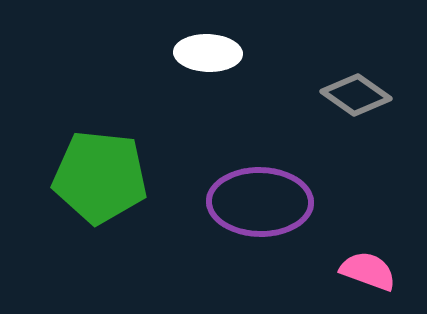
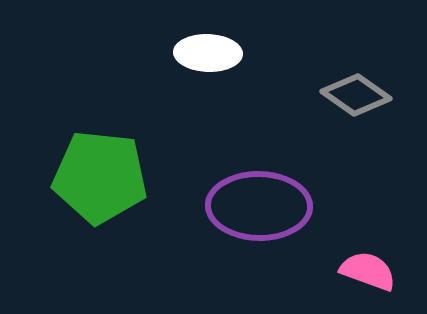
purple ellipse: moved 1 px left, 4 px down
